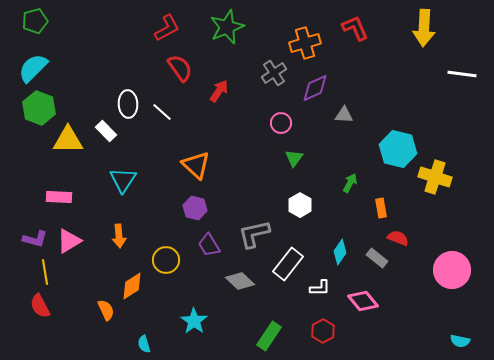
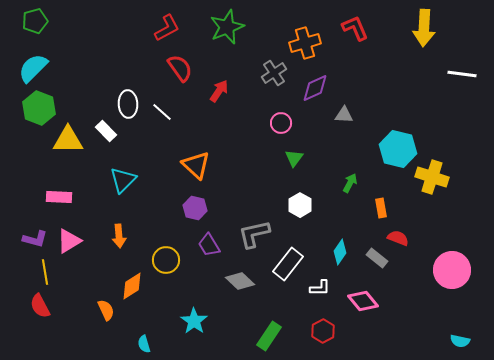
yellow cross at (435, 177): moved 3 px left
cyan triangle at (123, 180): rotated 12 degrees clockwise
